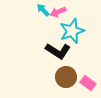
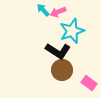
brown circle: moved 4 px left, 7 px up
pink rectangle: moved 1 px right
